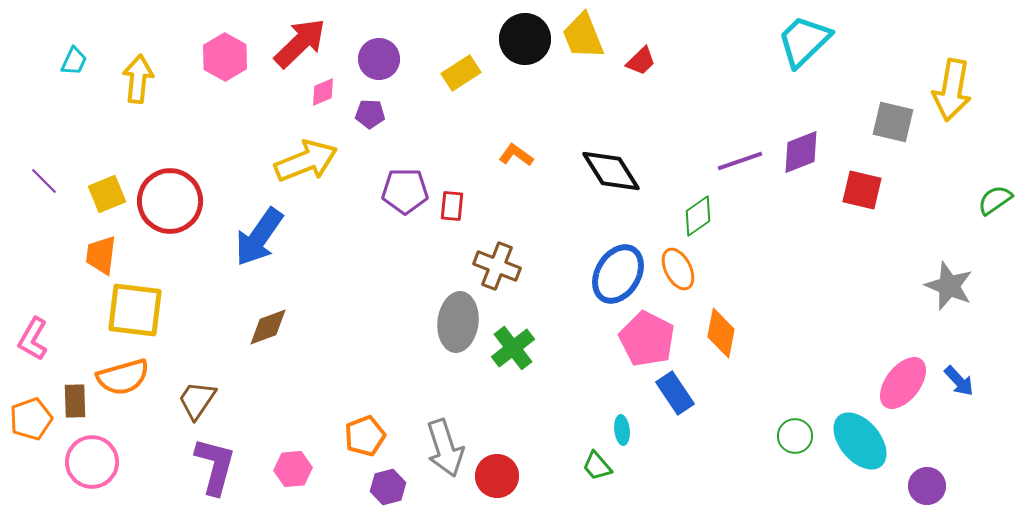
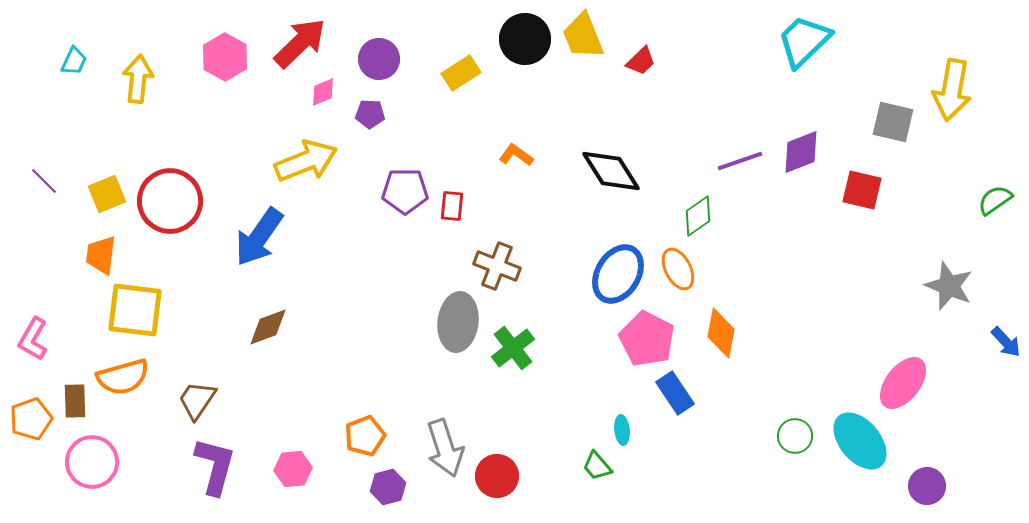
blue arrow at (959, 381): moved 47 px right, 39 px up
